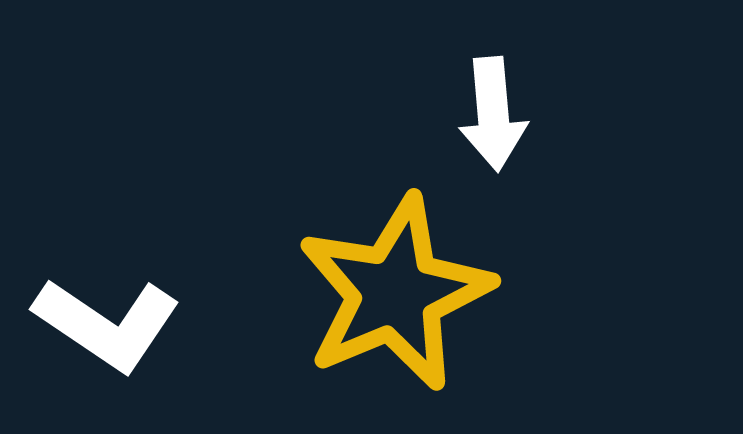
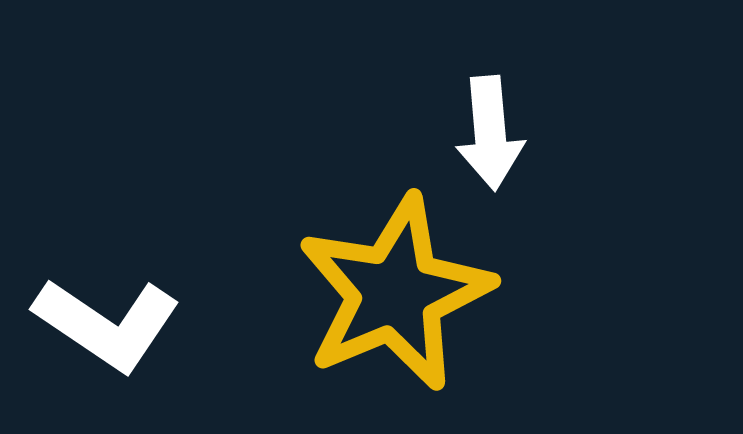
white arrow: moved 3 px left, 19 px down
